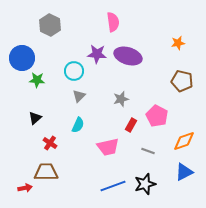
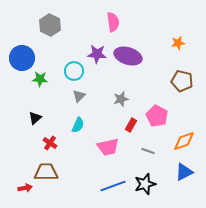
green star: moved 3 px right, 1 px up
